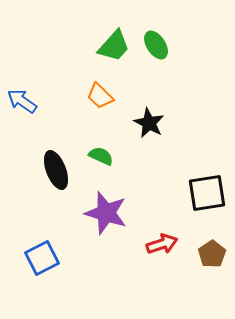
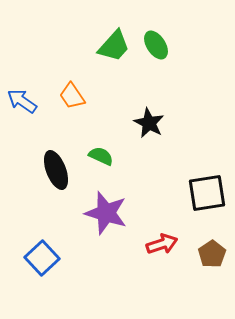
orange trapezoid: moved 28 px left; rotated 12 degrees clockwise
blue square: rotated 16 degrees counterclockwise
